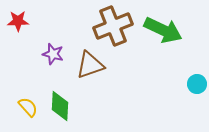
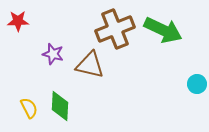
brown cross: moved 2 px right, 3 px down
brown triangle: rotated 32 degrees clockwise
yellow semicircle: moved 1 px right, 1 px down; rotated 15 degrees clockwise
